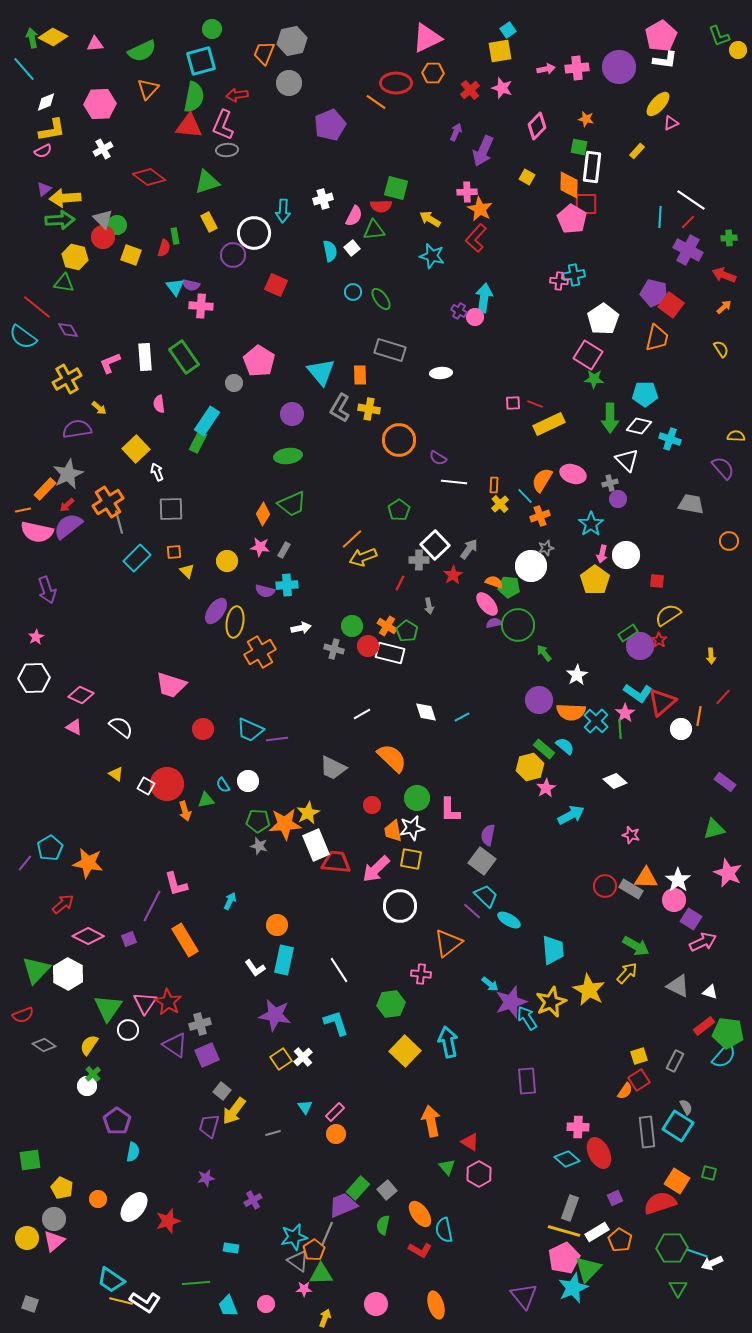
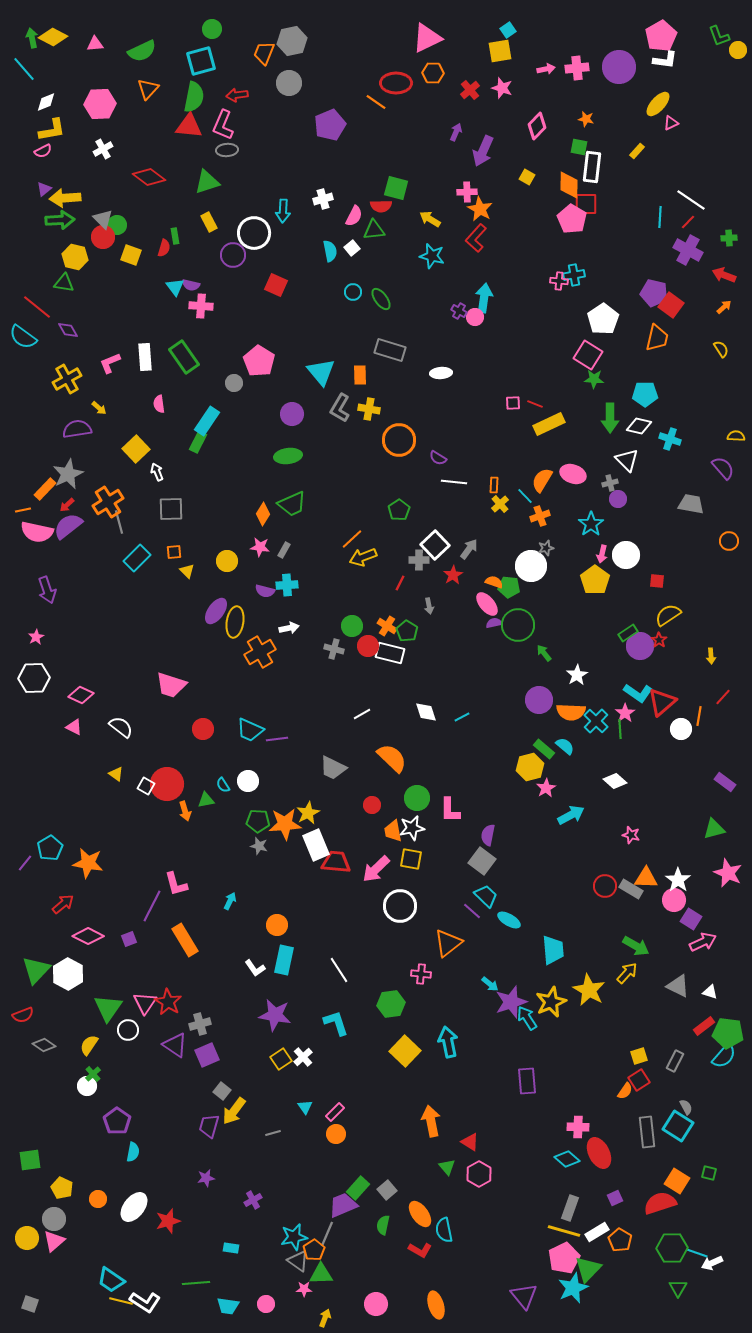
white arrow at (301, 628): moved 12 px left
cyan trapezoid at (228, 1306): rotated 60 degrees counterclockwise
